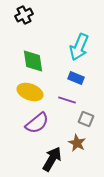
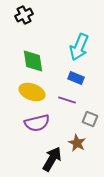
yellow ellipse: moved 2 px right
gray square: moved 4 px right
purple semicircle: rotated 25 degrees clockwise
